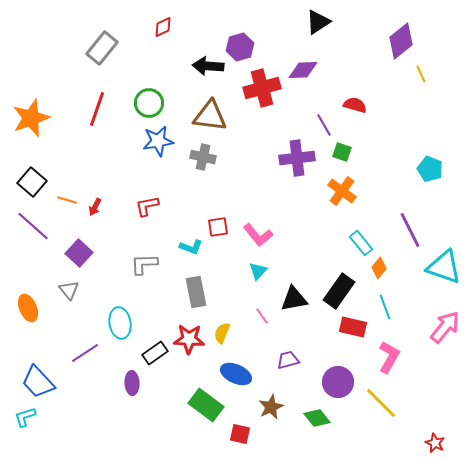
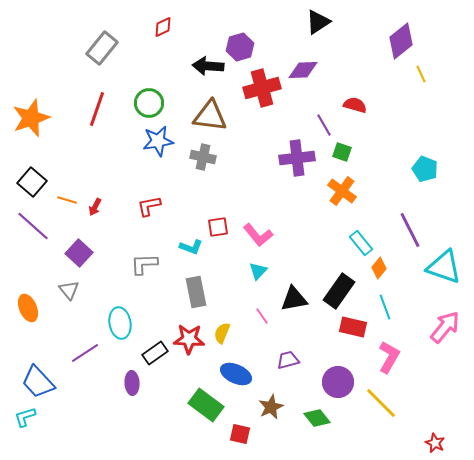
cyan pentagon at (430, 169): moved 5 px left
red L-shape at (147, 206): moved 2 px right
